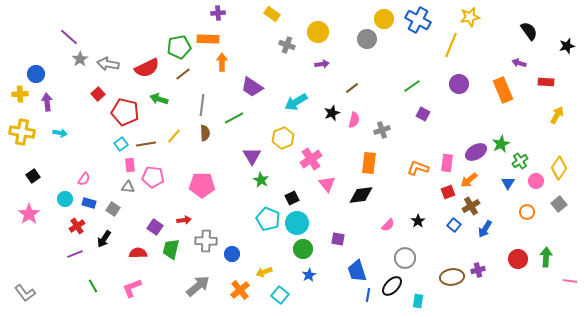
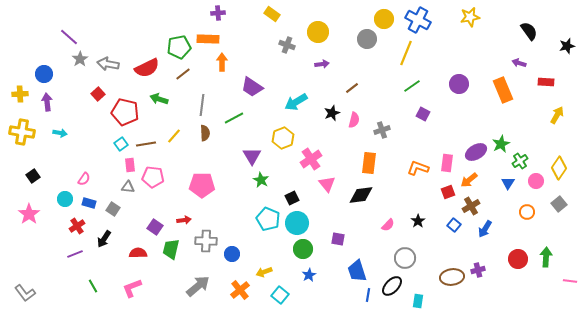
yellow line at (451, 45): moved 45 px left, 8 px down
blue circle at (36, 74): moved 8 px right
